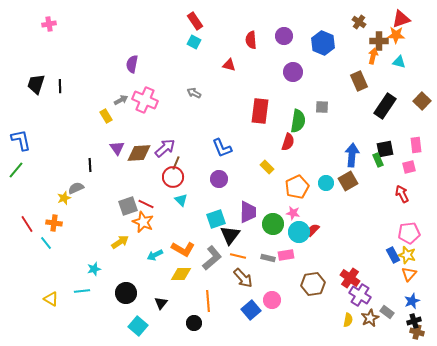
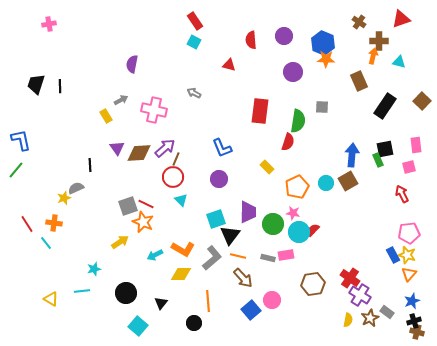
orange star at (396, 35): moved 70 px left, 24 px down
pink cross at (145, 100): moved 9 px right, 10 px down; rotated 10 degrees counterclockwise
brown line at (176, 163): moved 4 px up
